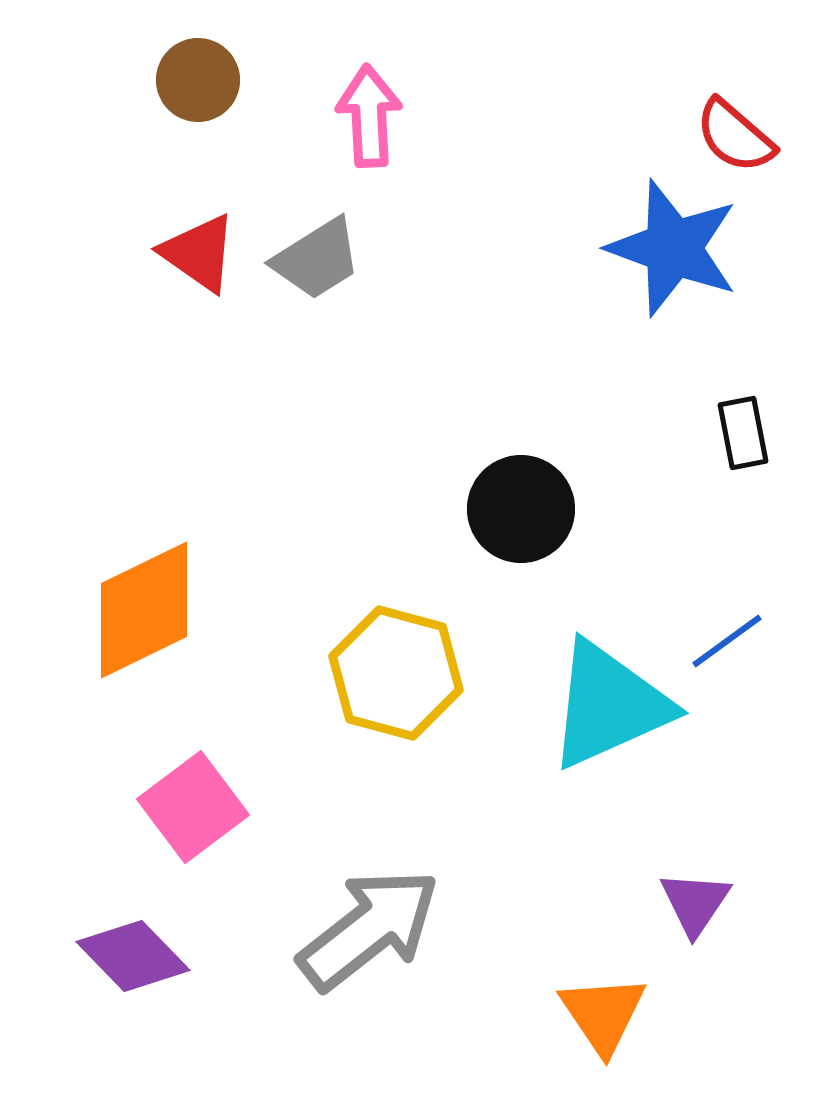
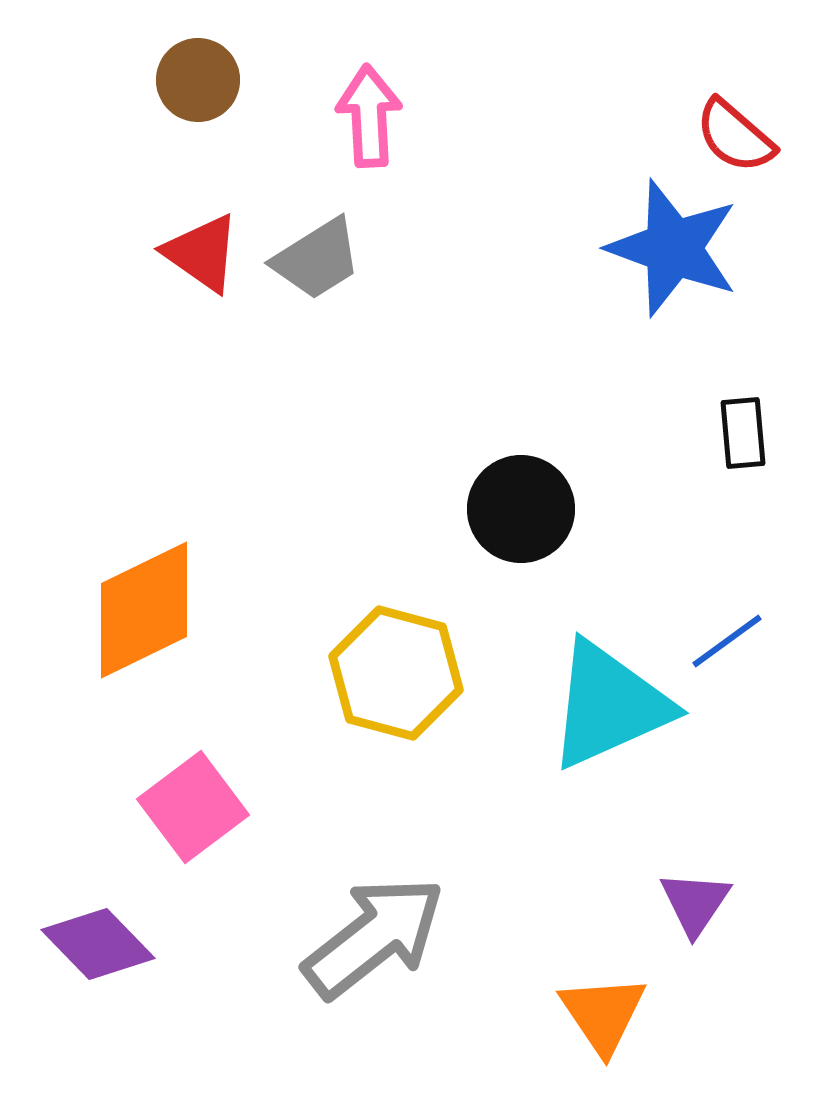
red triangle: moved 3 px right
black rectangle: rotated 6 degrees clockwise
gray arrow: moved 5 px right, 8 px down
purple diamond: moved 35 px left, 12 px up
